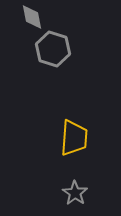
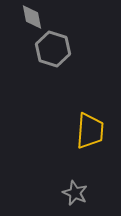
yellow trapezoid: moved 16 px right, 7 px up
gray star: rotated 10 degrees counterclockwise
